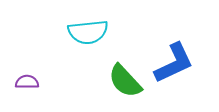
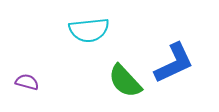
cyan semicircle: moved 1 px right, 2 px up
purple semicircle: rotated 15 degrees clockwise
